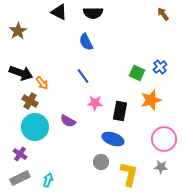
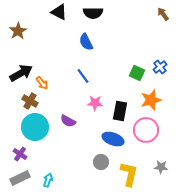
black arrow: rotated 50 degrees counterclockwise
pink circle: moved 18 px left, 9 px up
